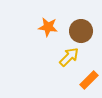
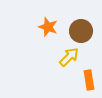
orange star: rotated 12 degrees clockwise
orange rectangle: rotated 54 degrees counterclockwise
